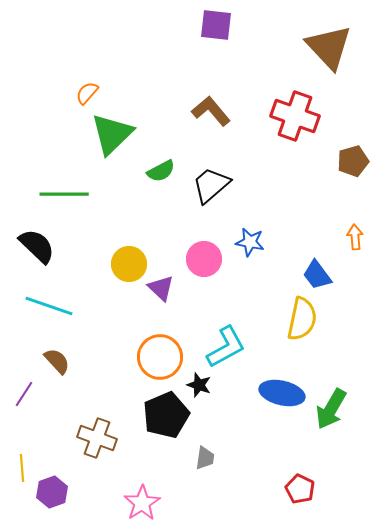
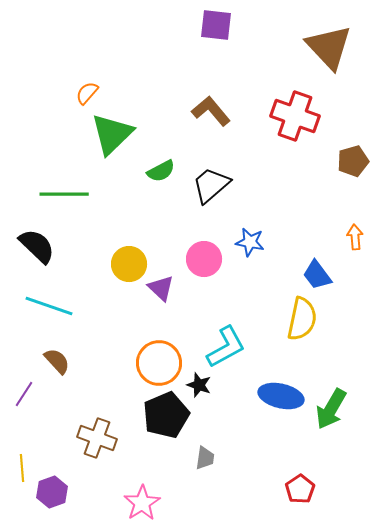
orange circle: moved 1 px left, 6 px down
blue ellipse: moved 1 px left, 3 px down
red pentagon: rotated 12 degrees clockwise
